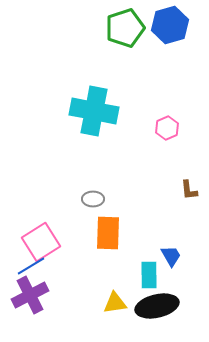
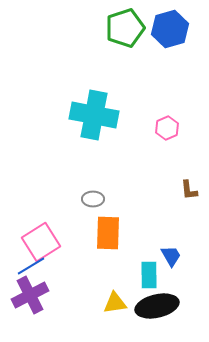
blue hexagon: moved 4 px down
cyan cross: moved 4 px down
